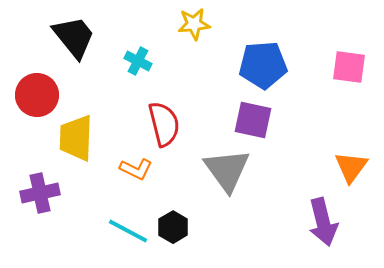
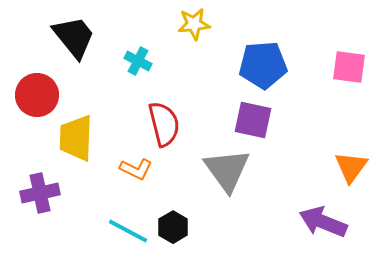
purple arrow: rotated 126 degrees clockwise
